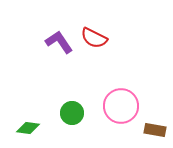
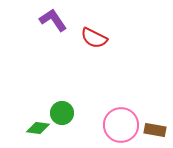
purple L-shape: moved 6 px left, 22 px up
pink circle: moved 19 px down
green circle: moved 10 px left
green diamond: moved 10 px right
